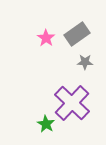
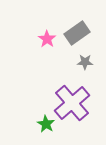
gray rectangle: moved 1 px up
pink star: moved 1 px right, 1 px down
purple cross: rotated 6 degrees clockwise
